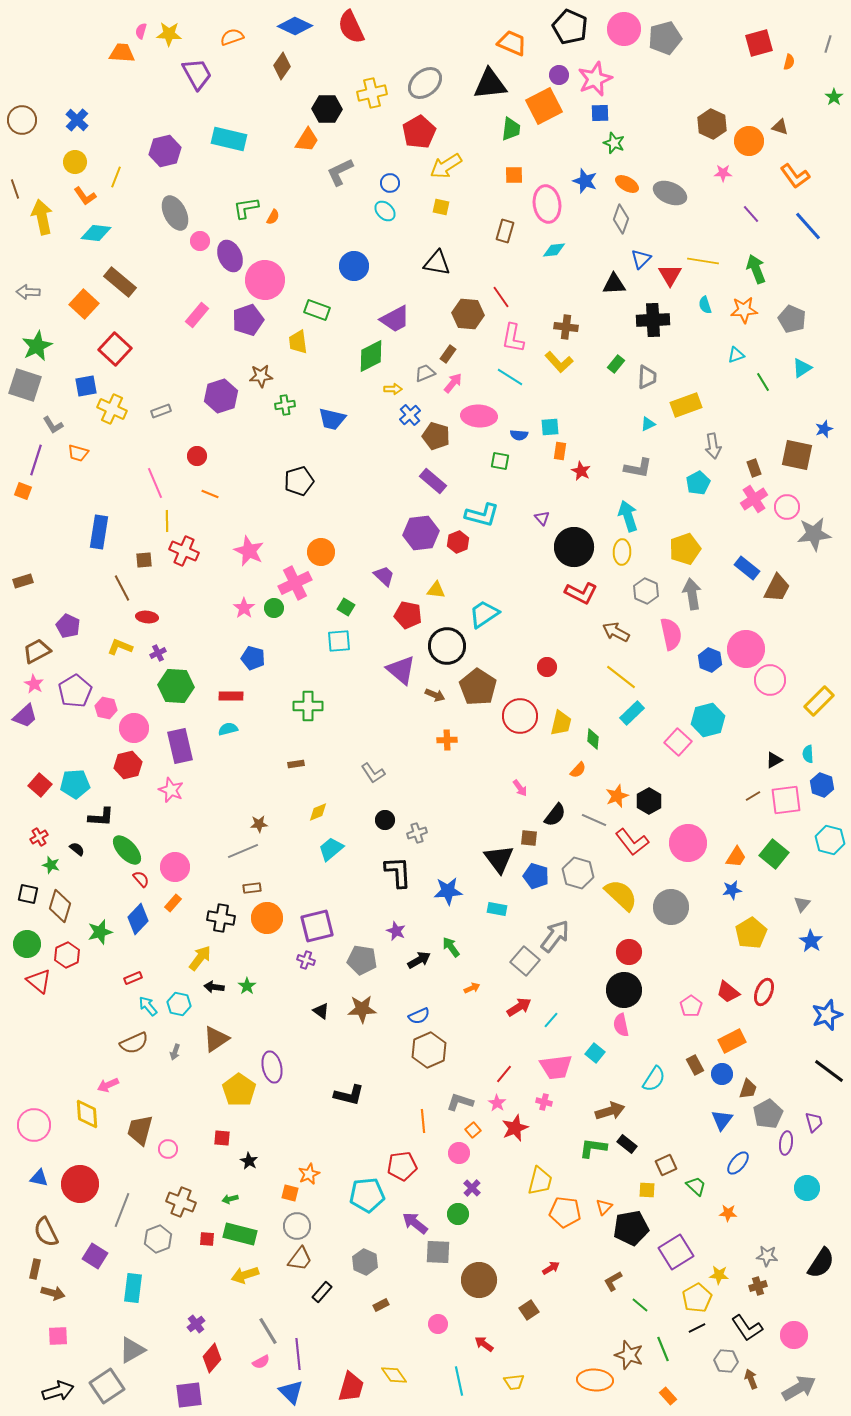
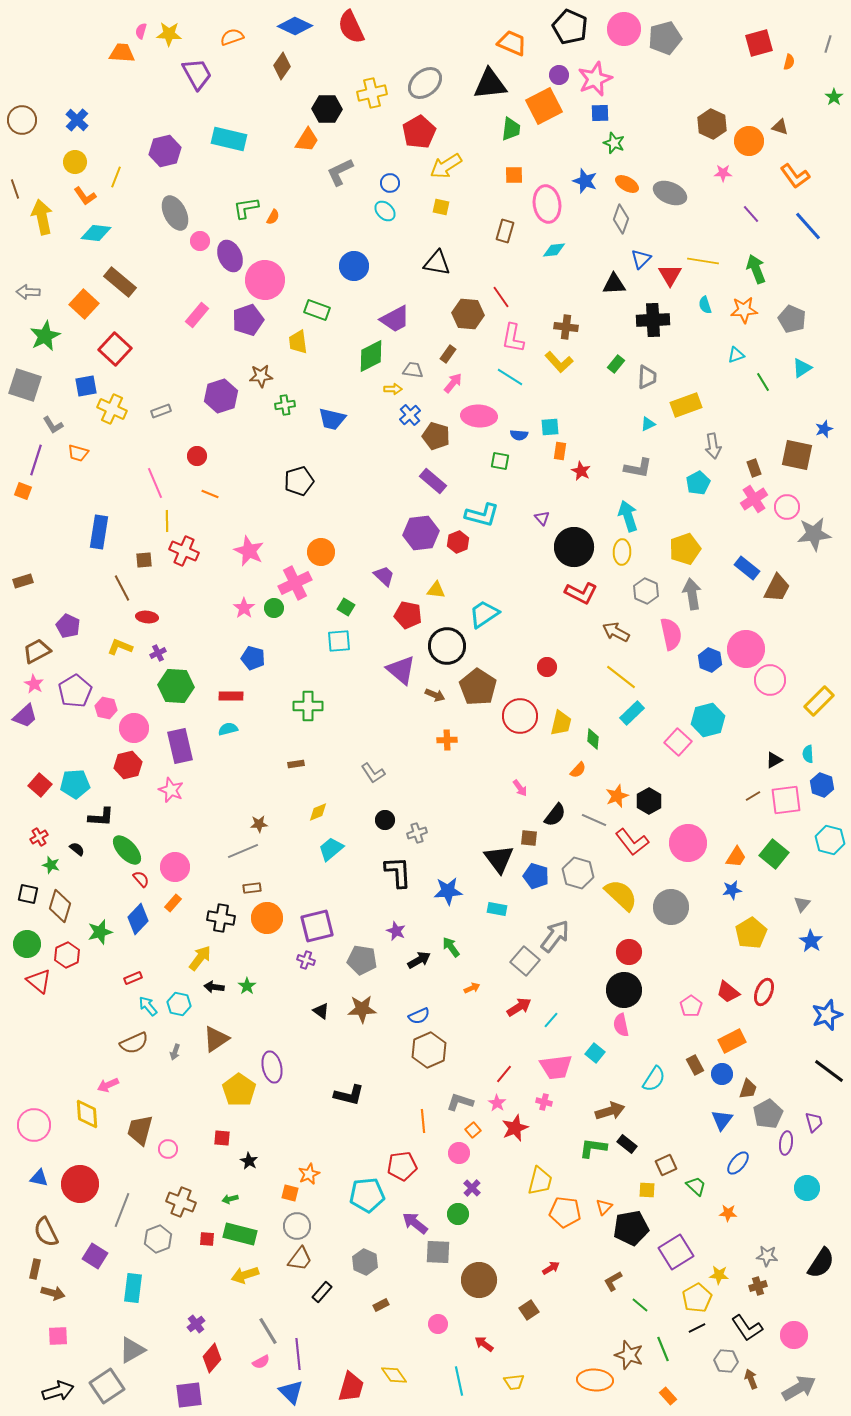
green star at (37, 346): moved 8 px right, 10 px up
gray trapezoid at (425, 373): moved 12 px left, 3 px up; rotated 30 degrees clockwise
